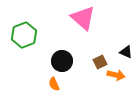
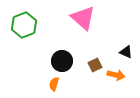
green hexagon: moved 10 px up
brown square: moved 5 px left, 3 px down
orange semicircle: rotated 40 degrees clockwise
